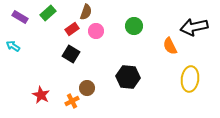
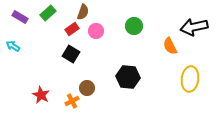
brown semicircle: moved 3 px left
